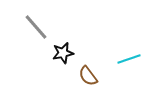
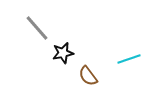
gray line: moved 1 px right, 1 px down
